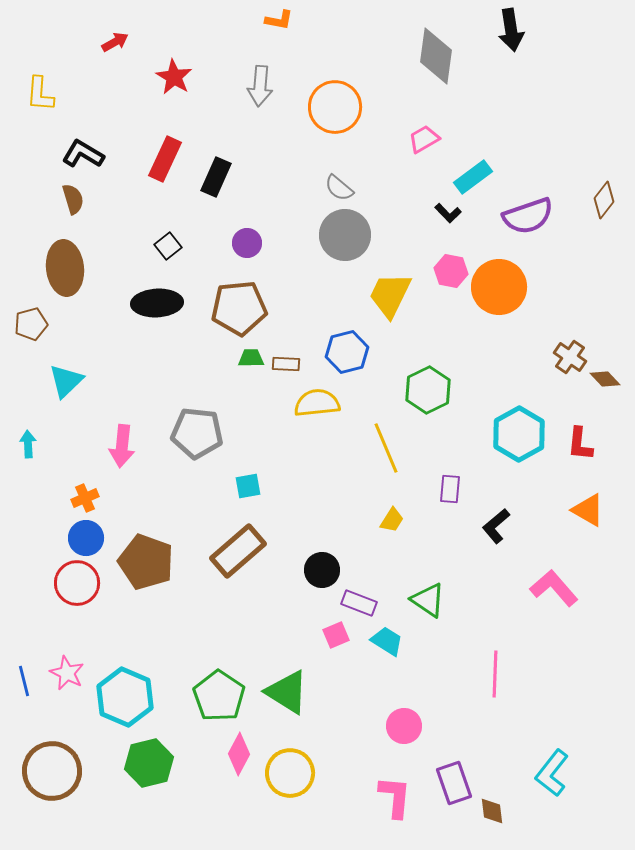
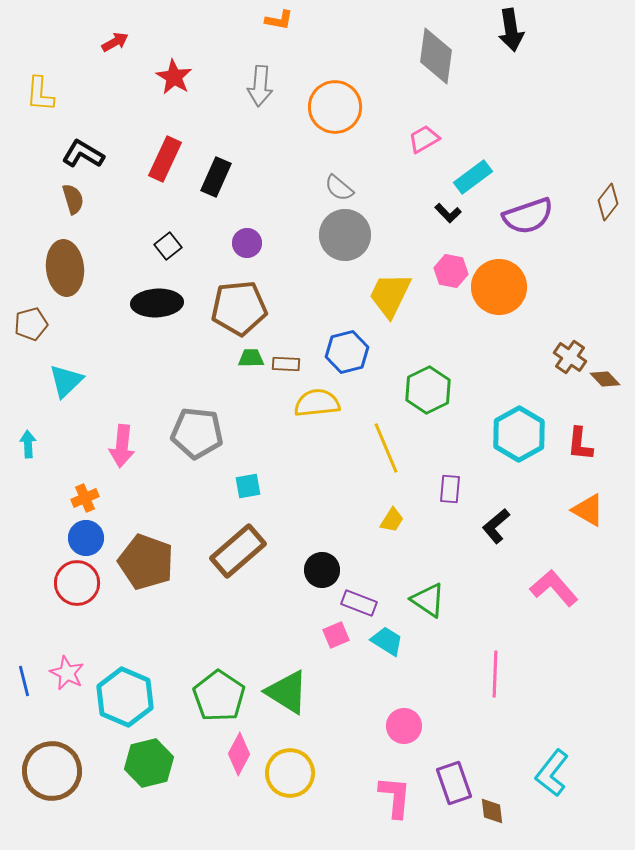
brown diamond at (604, 200): moved 4 px right, 2 px down
